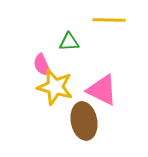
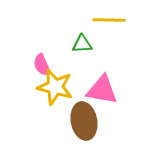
green triangle: moved 13 px right, 2 px down
pink triangle: rotated 16 degrees counterclockwise
